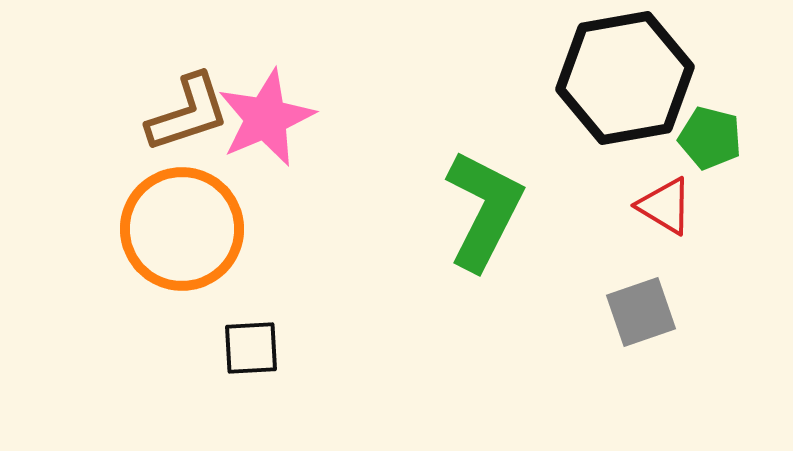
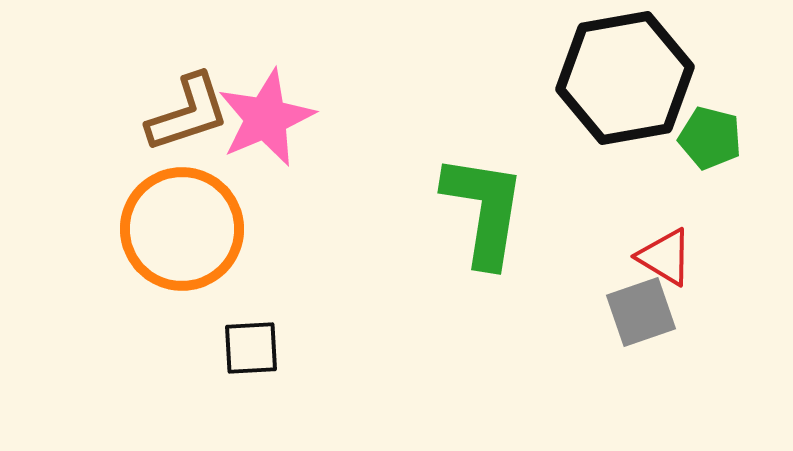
red triangle: moved 51 px down
green L-shape: rotated 18 degrees counterclockwise
